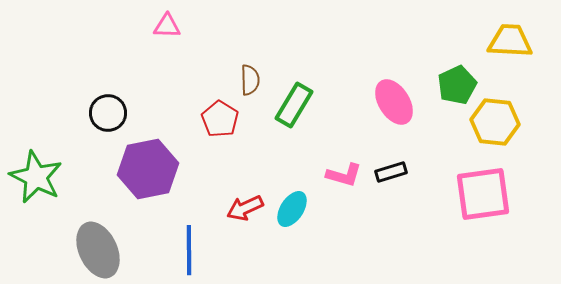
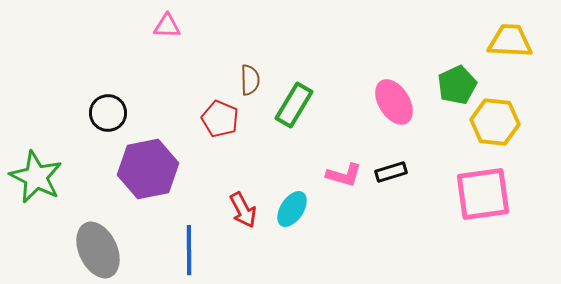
red pentagon: rotated 9 degrees counterclockwise
red arrow: moved 2 px left, 2 px down; rotated 93 degrees counterclockwise
